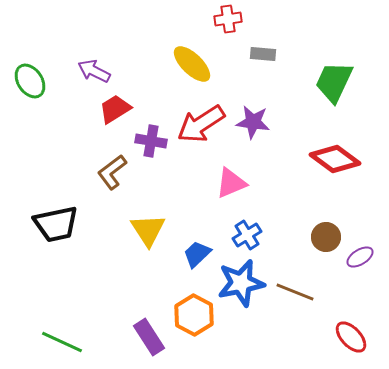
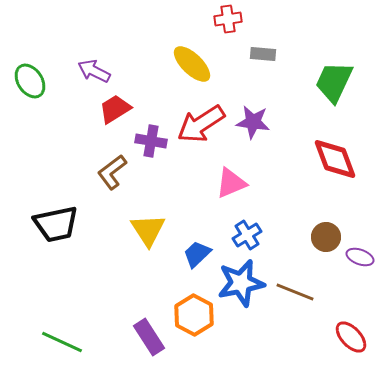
red diamond: rotated 33 degrees clockwise
purple ellipse: rotated 52 degrees clockwise
